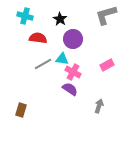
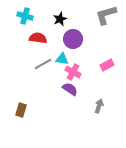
black star: rotated 16 degrees clockwise
